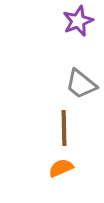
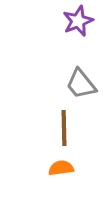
gray trapezoid: rotated 12 degrees clockwise
orange semicircle: rotated 15 degrees clockwise
